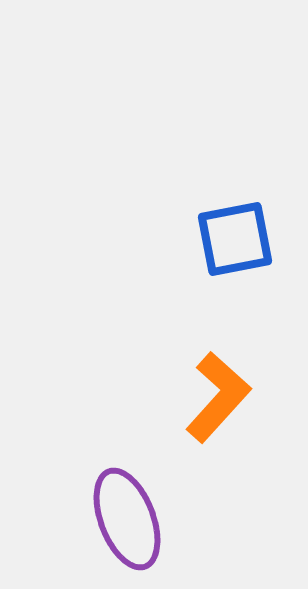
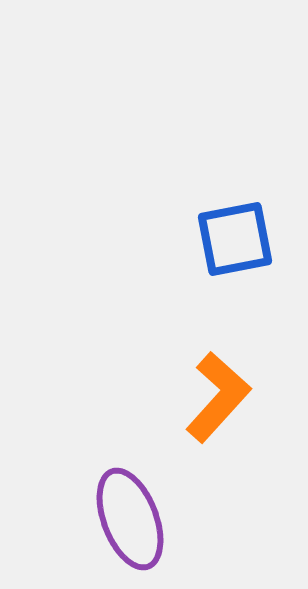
purple ellipse: moved 3 px right
